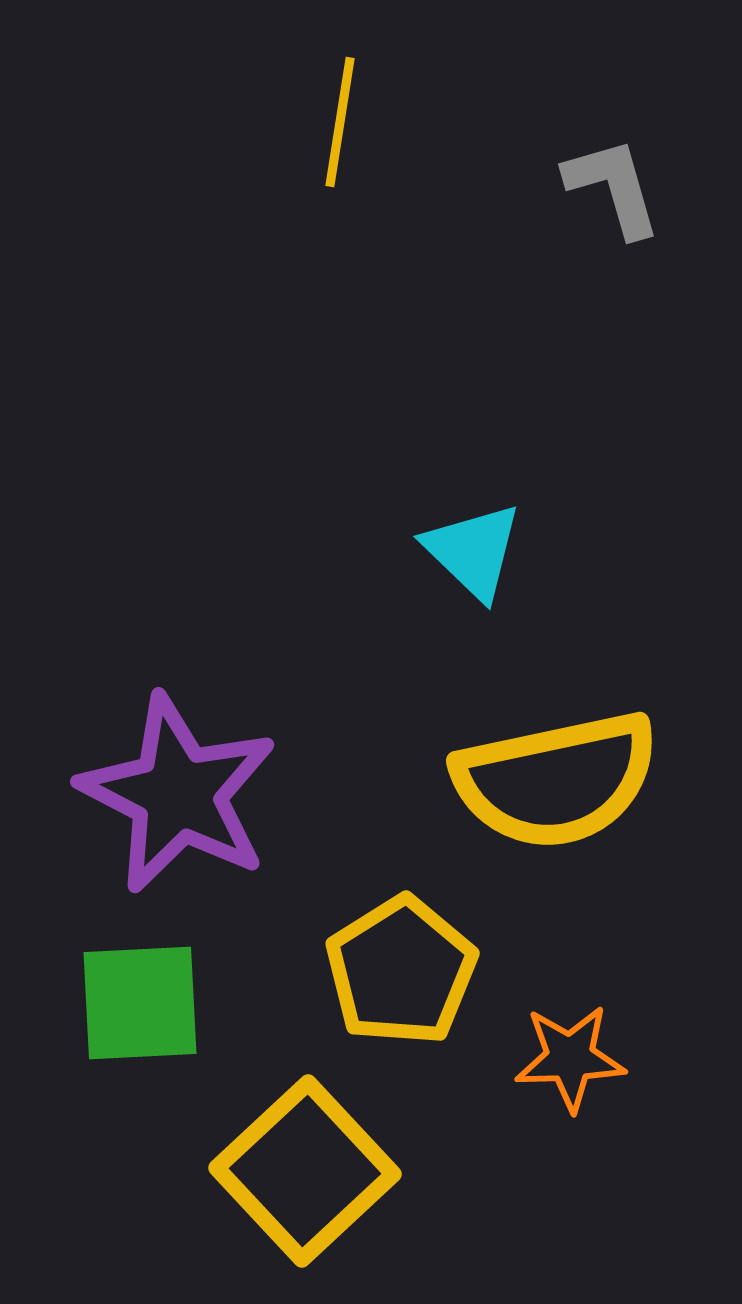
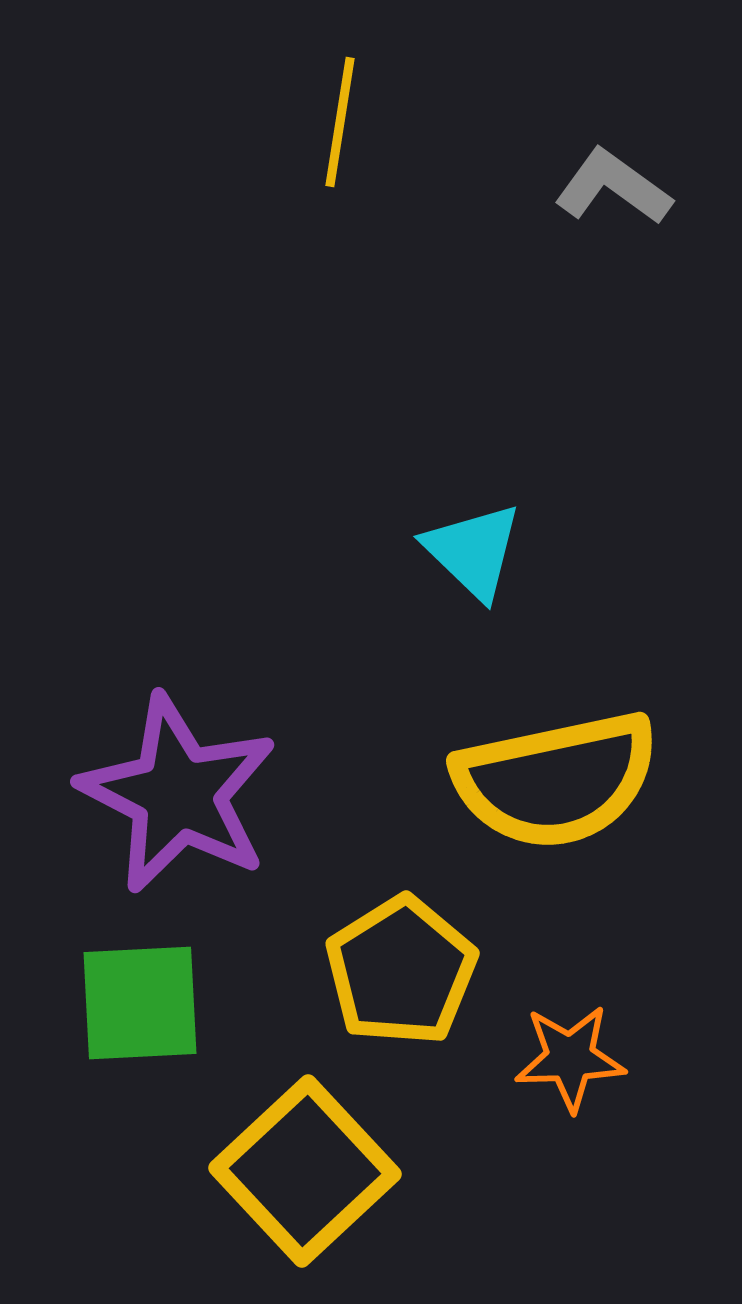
gray L-shape: rotated 38 degrees counterclockwise
